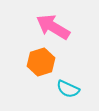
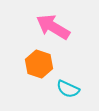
orange hexagon: moved 2 px left, 2 px down; rotated 24 degrees counterclockwise
